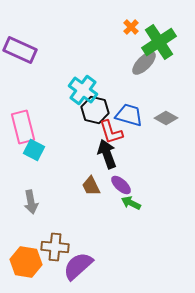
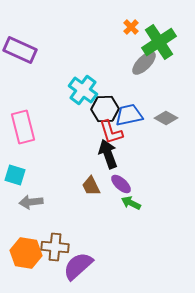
black hexagon: moved 10 px right, 1 px up; rotated 16 degrees counterclockwise
blue trapezoid: rotated 28 degrees counterclockwise
cyan square: moved 19 px left, 25 px down; rotated 10 degrees counterclockwise
black arrow: moved 1 px right
purple ellipse: moved 1 px up
gray arrow: rotated 95 degrees clockwise
orange hexagon: moved 9 px up
